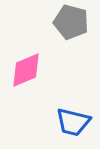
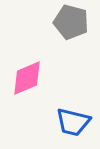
pink diamond: moved 1 px right, 8 px down
